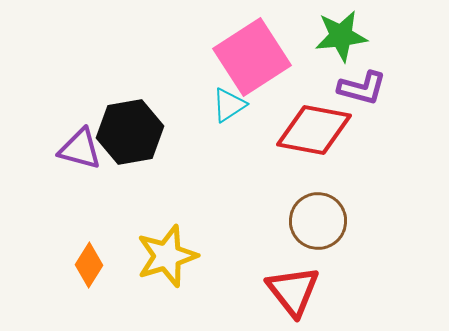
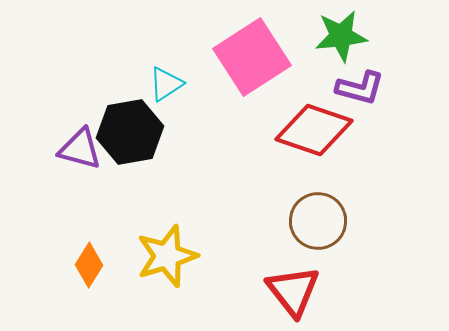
purple L-shape: moved 2 px left
cyan triangle: moved 63 px left, 21 px up
red diamond: rotated 8 degrees clockwise
